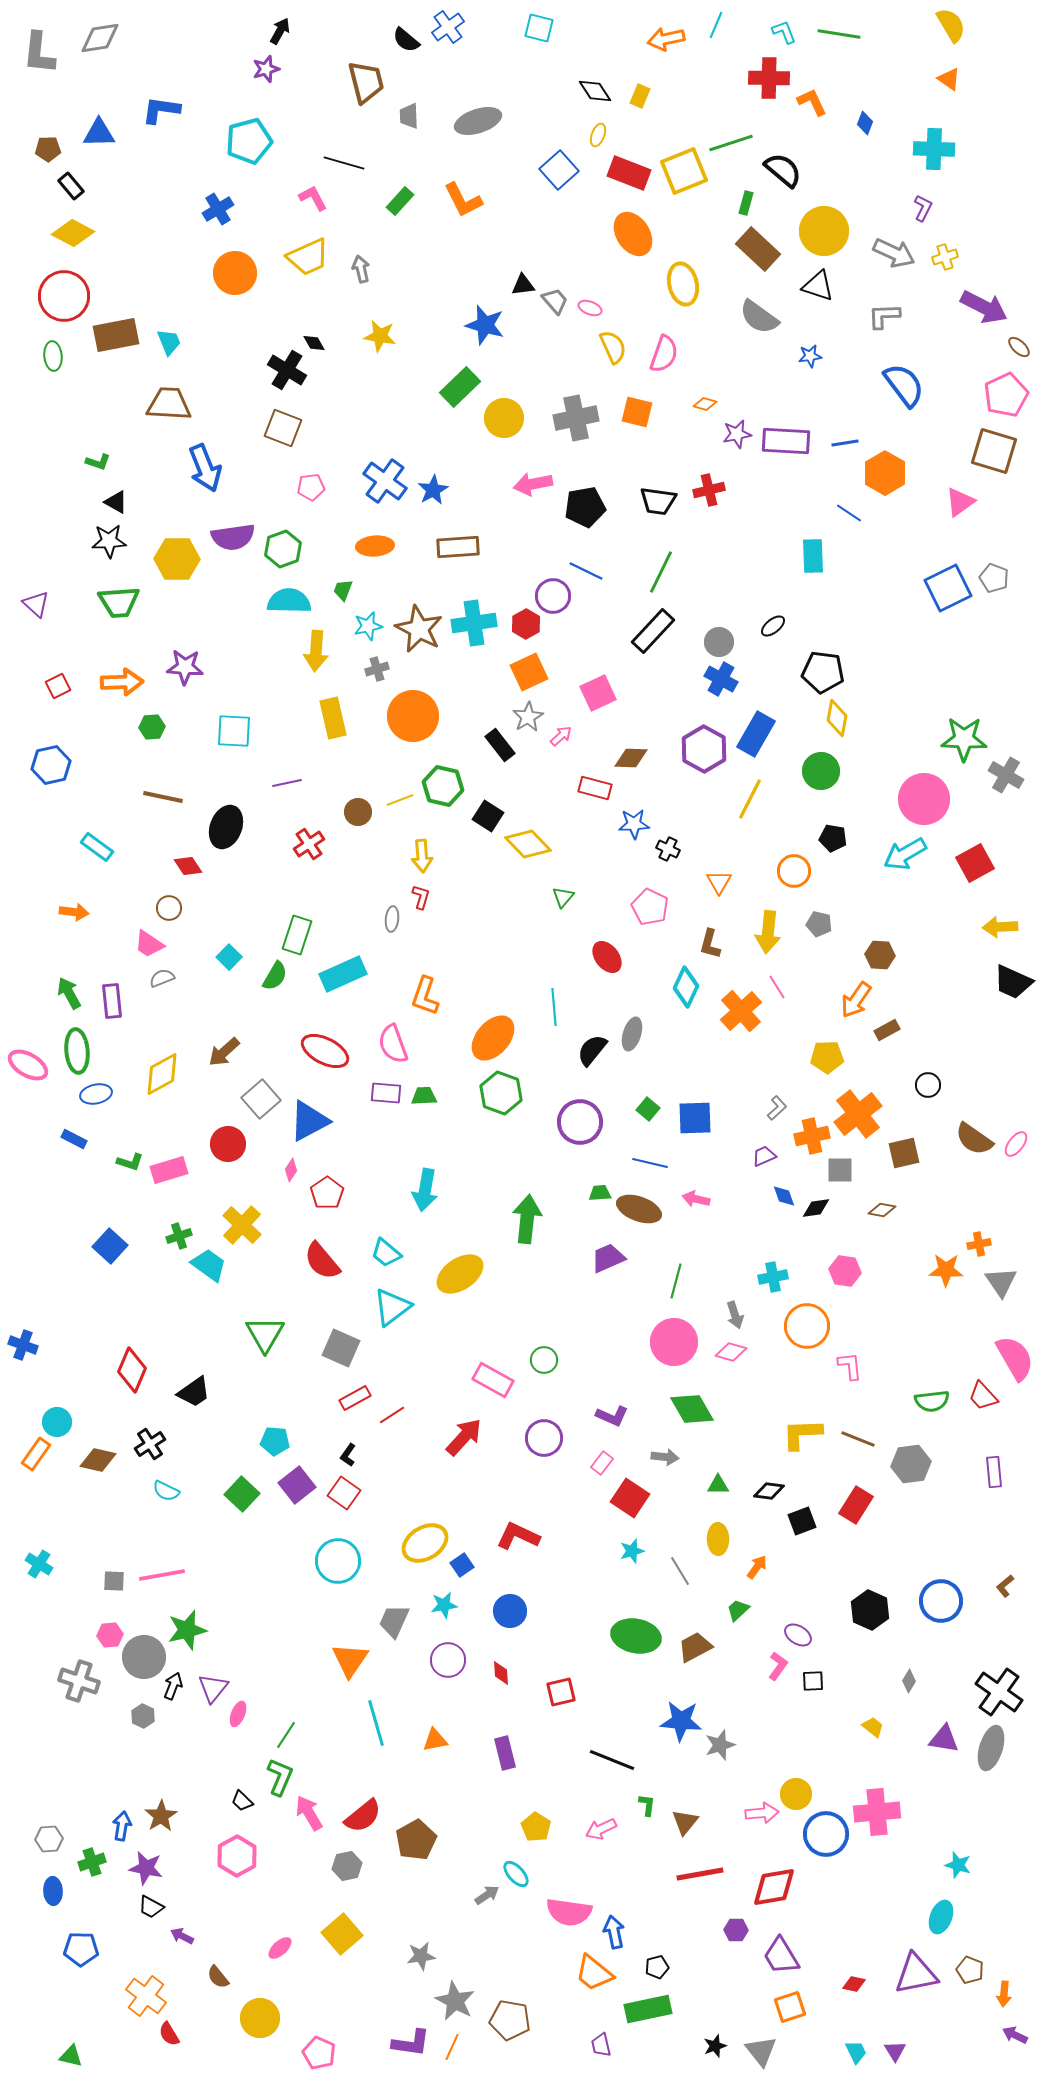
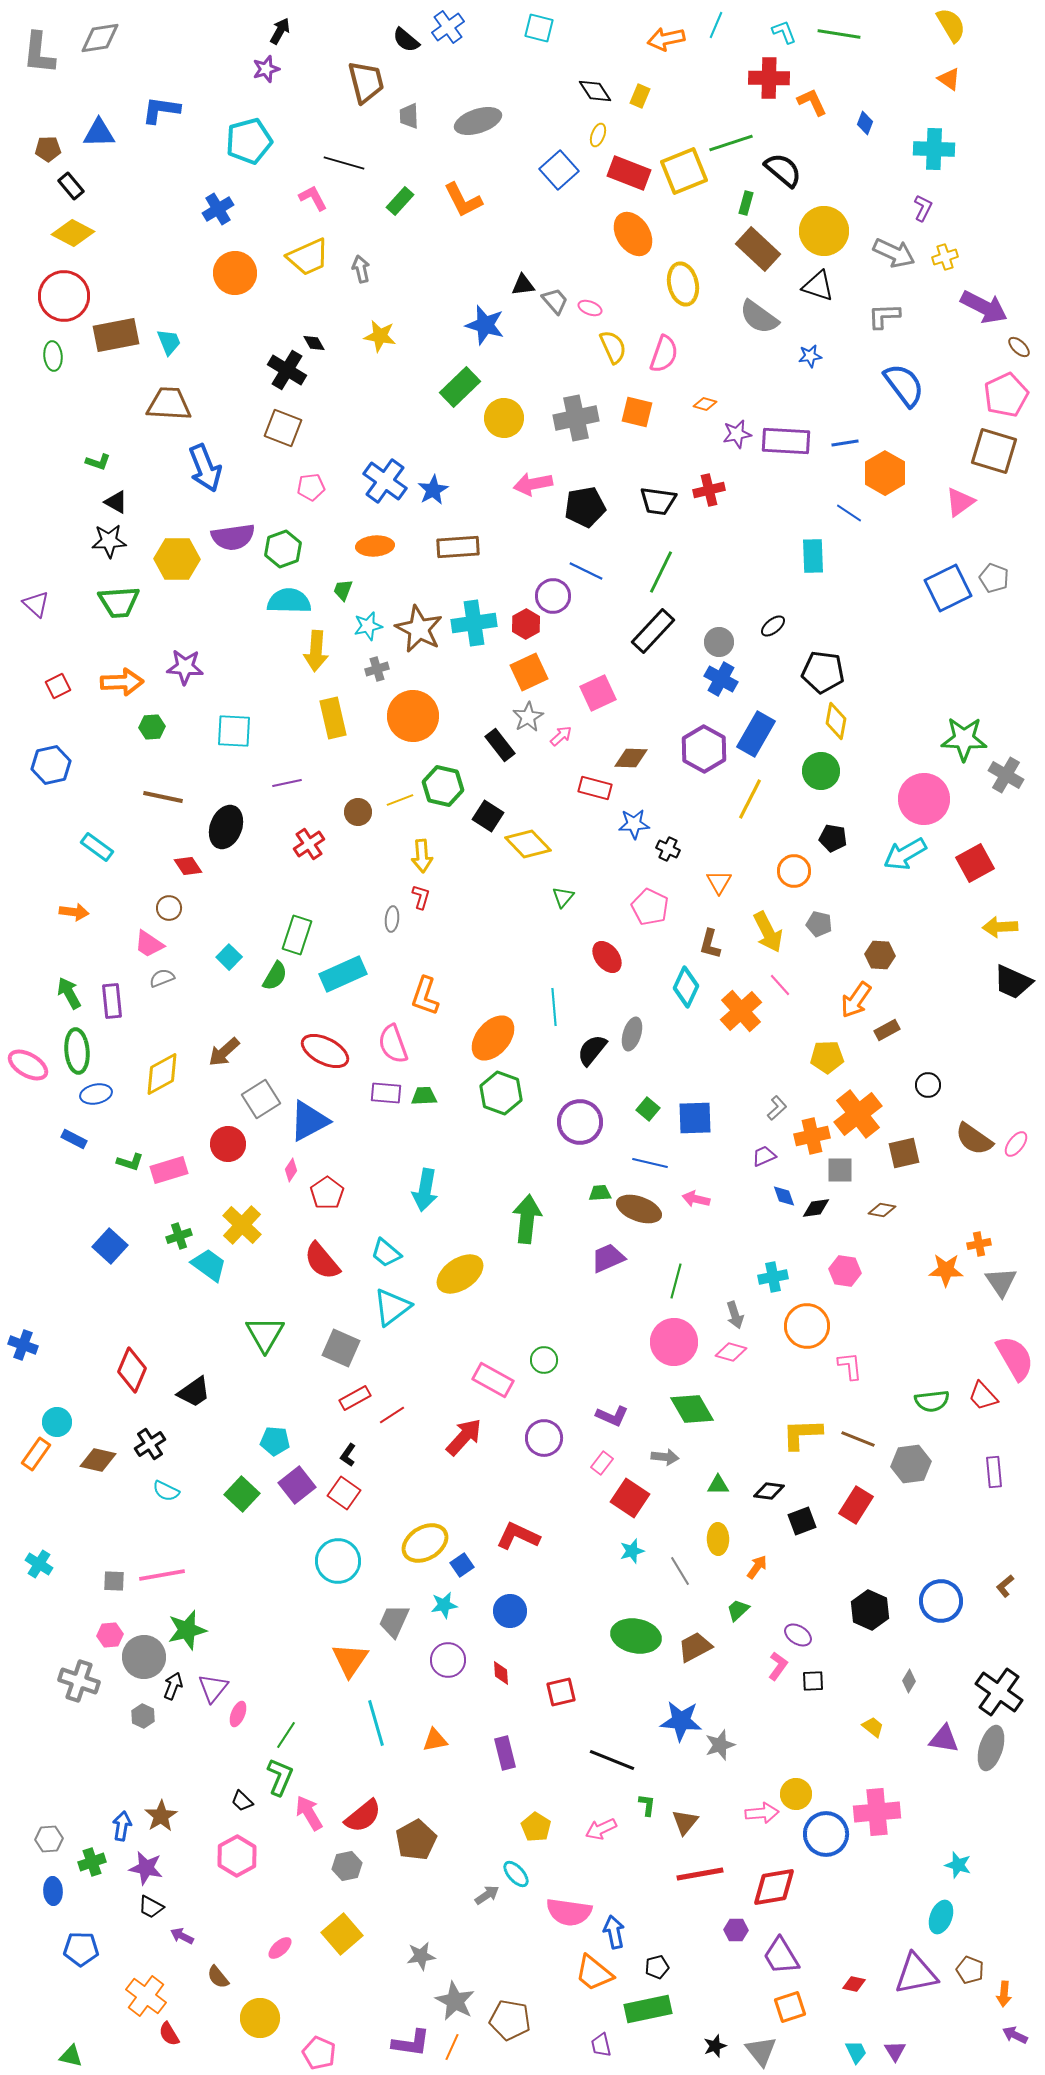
yellow diamond at (837, 718): moved 1 px left, 3 px down
yellow arrow at (768, 932): rotated 33 degrees counterclockwise
pink line at (777, 987): moved 3 px right, 2 px up; rotated 10 degrees counterclockwise
gray square at (261, 1099): rotated 9 degrees clockwise
